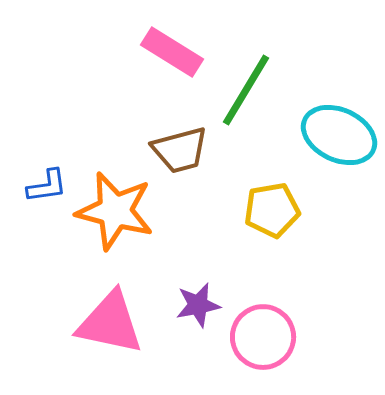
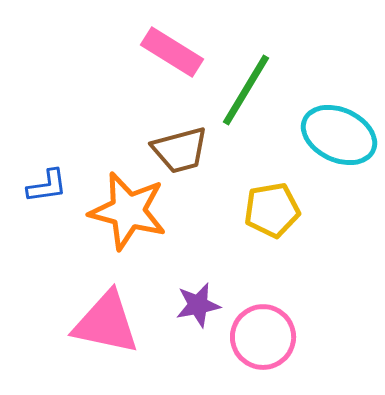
orange star: moved 13 px right
pink triangle: moved 4 px left
